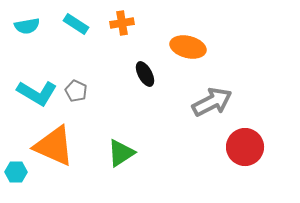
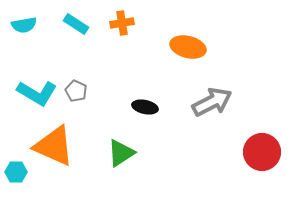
cyan semicircle: moved 3 px left, 1 px up
black ellipse: moved 33 px down; rotated 50 degrees counterclockwise
red circle: moved 17 px right, 5 px down
